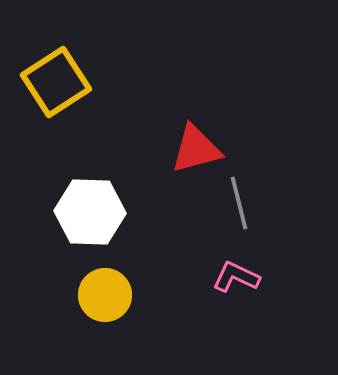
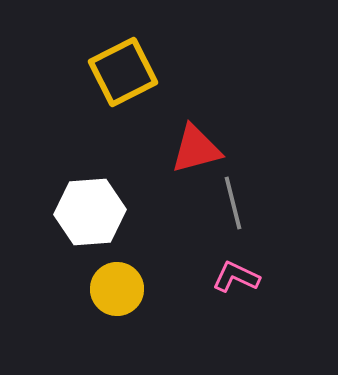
yellow square: moved 67 px right, 10 px up; rotated 6 degrees clockwise
gray line: moved 6 px left
white hexagon: rotated 6 degrees counterclockwise
yellow circle: moved 12 px right, 6 px up
